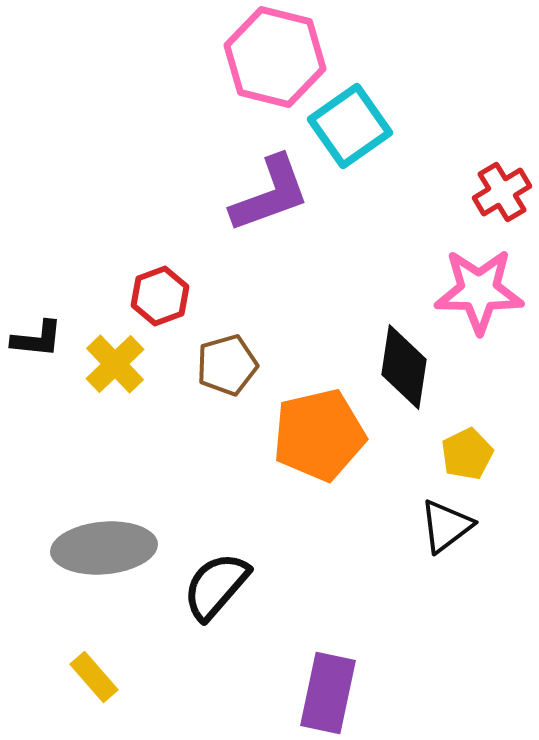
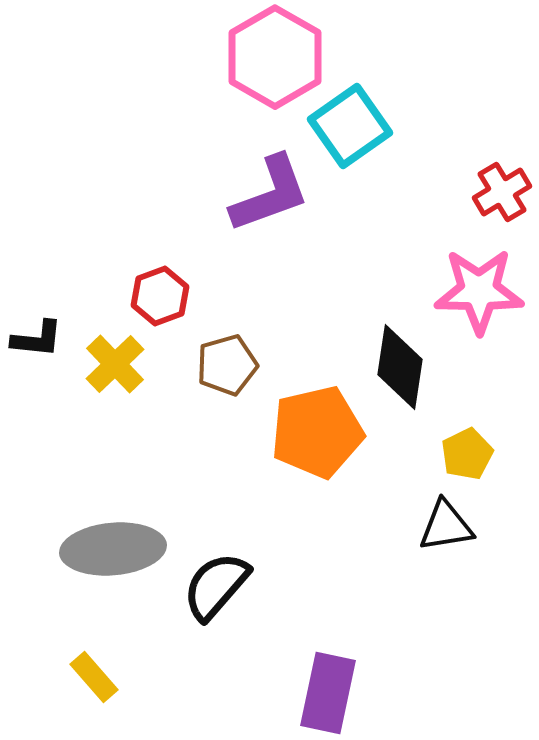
pink hexagon: rotated 16 degrees clockwise
black diamond: moved 4 px left
orange pentagon: moved 2 px left, 3 px up
black triangle: rotated 28 degrees clockwise
gray ellipse: moved 9 px right, 1 px down
